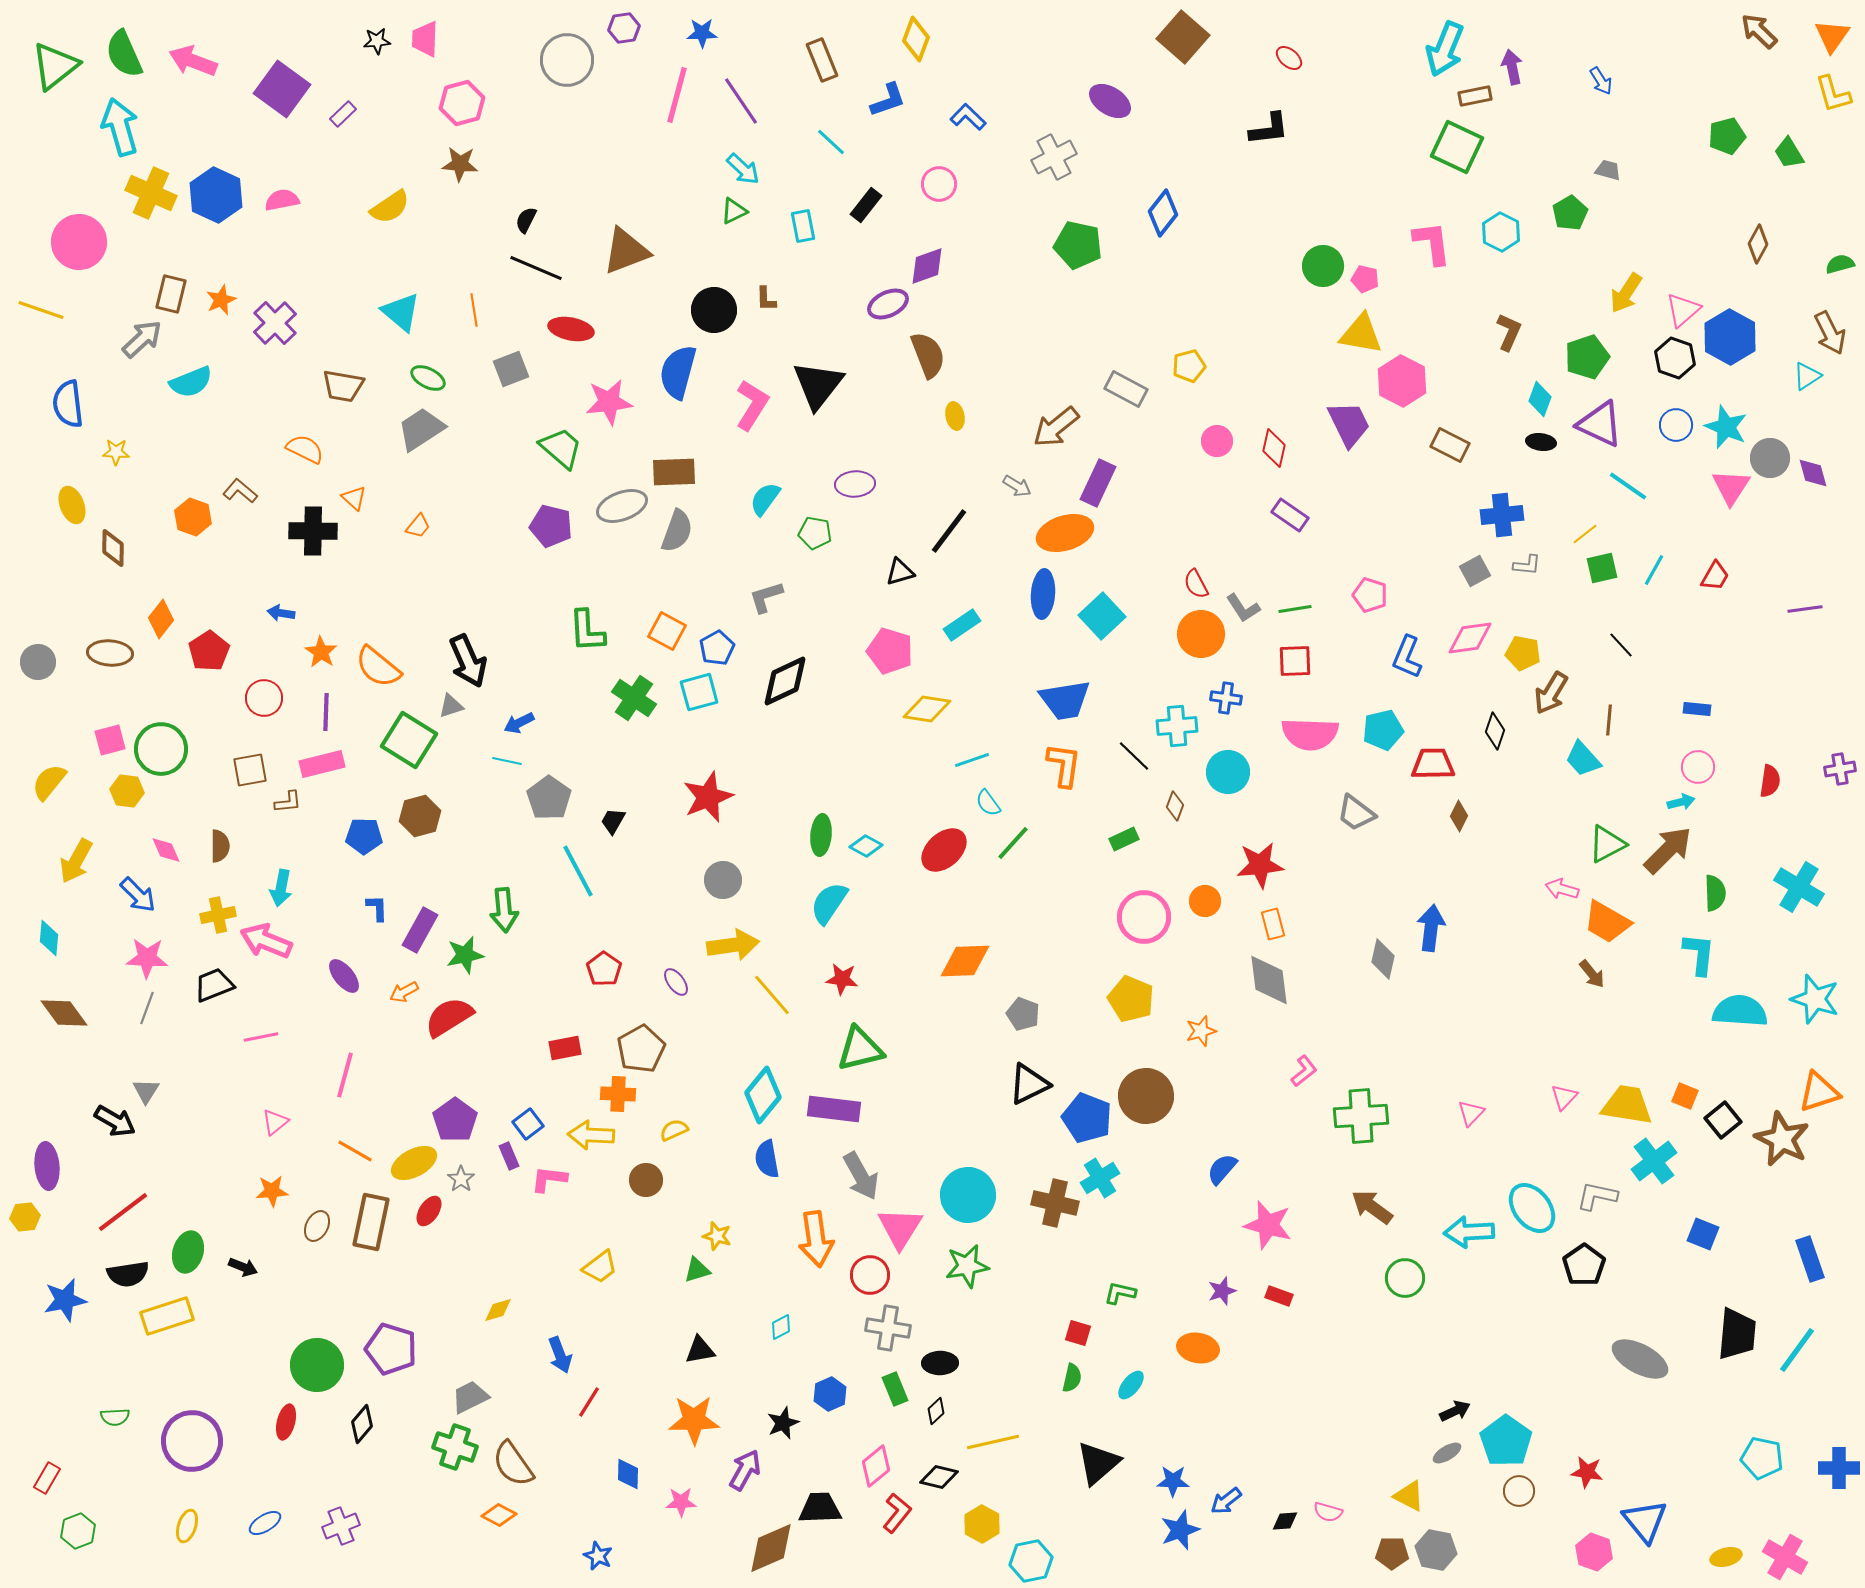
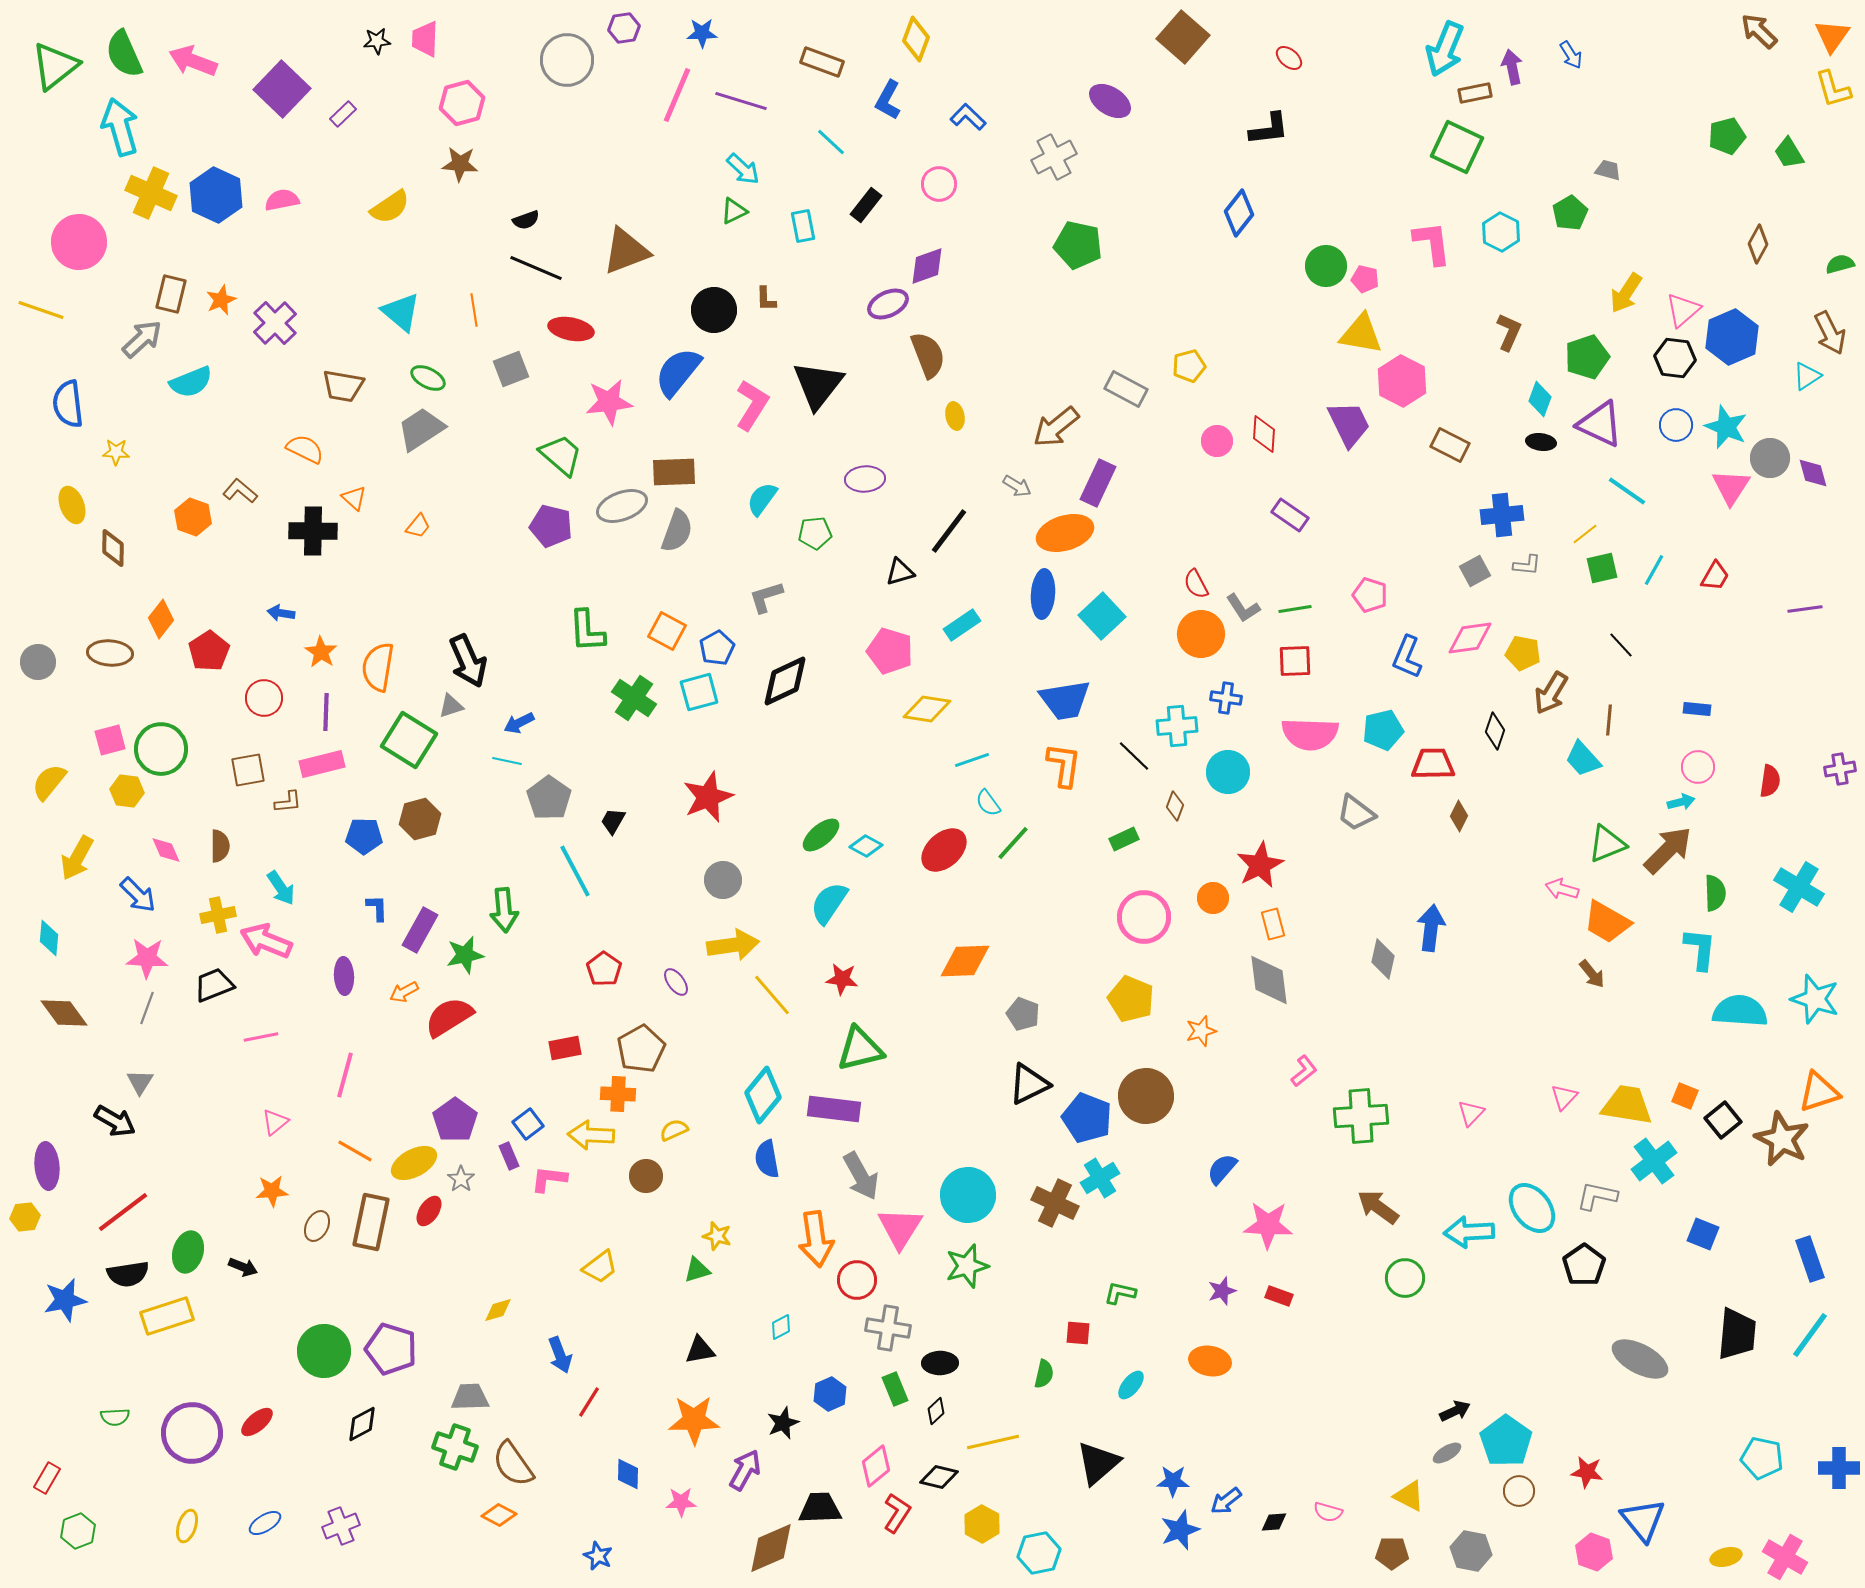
brown rectangle at (822, 60): moved 2 px down; rotated 48 degrees counterclockwise
blue arrow at (1601, 81): moved 30 px left, 26 px up
purple square at (282, 89): rotated 8 degrees clockwise
yellow L-shape at (1833, 94): moved 5 px up
pink line at (677, 95): rotated 8 degrees clockwise
brown rectangle at (1475, 96): moved 3 px up
blue L-shape at (888, 100): rotated 138 degrees clockwise
purple line at (741, 101): rotated 39 degrees counterclockwise
blue diamond at (1163, 213): moved 76 px right
black semicircle at (526, 220): rotated 136 degrees counterclockwise
green circle at (1323, 266): moved 3 px right
blue hexagon at (1730, 337): moved 2 px right; rotated 8 degrees clockwise
black hexagon at (1675, 358): rotated 12 degrees counterclockwise
blue semicircle at (678, 372): rotated 24 degrees clockwise
green trapezoid at (561, 448): moved 7 px down
red diamond at (1274, 448): moved 10 px left, 14 px up; rotated 9 degrees counterclockwise
purple ellipse at (855, 484): moved 10 px right, 5 px up
cyan line at (1628, 486): moved 1 px left, 5 px down
cyan semicircle at (765, 499): moved 3 px left
green pentagon at (815, 533): rotated 16 degrees counterclockwise
orange semicircle at (378, 667): rotated 60 degrees clockwise
brown square at (250, 770): moved 2 px left
brown hexagon at (420, 816): moved 3 px down
green ellipse at (821, 835): rotated 45 degrees clockwise
green triangle at (1607, 844): rotated 6 degrees clockwise
yellow arrow at (76, 861): moved 1 px right, 3 px up
red star at (1260, 865): rotated 21 degrees counterclockwise
cyan line at (578, 871): moved 3 px left
cyan arrow at (281, 888): rotated 45 degrees counterclockwise
orange circle at (1205, 901): moved 8 px right, 3 px up
cyan L-shape at (1699, 954): moved 1 px right, 5 px up
purple ellipse at (344, 976): rotated 36 degrees clockwise
gray triangle at (146, 1091): moved 6 px left, 9 px up
brown circle at (646, 1180): moved 4 px up
brown cross at (1055, 1203): rotated 12 degrees clockwise
brown arrow at (1372, 1207): moved 6 px right
pink star at (1268, 1225): rotated 12 degrees counterclockwise
green star at (967, 1266): rotated 6 degrees counterclockwise
red circle at (870, 1275): moved 13 px left, 5 px down
red square at (1078, 1333): rotated 12 degrees counterclockwise
orange ellipse at (1198, 1348): moved 12 px right, 13 px down
cyan line at (1797, 1350): moved 13 px right, 15 px up
green circle at (317, 1365): moved 7 px right, 14 px up
green semicircle at (1072, 1378): moved 28 px left, 4 px up
gray trapezoid at (470, 1397): rotated 24 degrees clockwise
red ellipse at (286, 1422): moved 29 px left; rotated 36 degrees clockwise
black diamond at (362, 1424): rotated 21 degrees clockwise
purple circle at (192, 1441): moved 8 px up
red L-shape at (897, 1513): rotated 6 degrees counterclockwise
black diamond at (1285, 1521): moved 11 px left, 1 px down
blue triangle at (1645, 1521): moved 2 px left, 1 px up
gray hexagon at (1436, 1550): moved 35 px right, 1 px down
cyan hexagon at (1031, 1561): moved 8 px right, 8 px up
